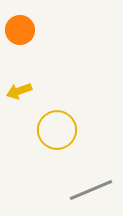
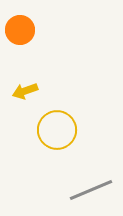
yellow arrow: moved 6 px right
